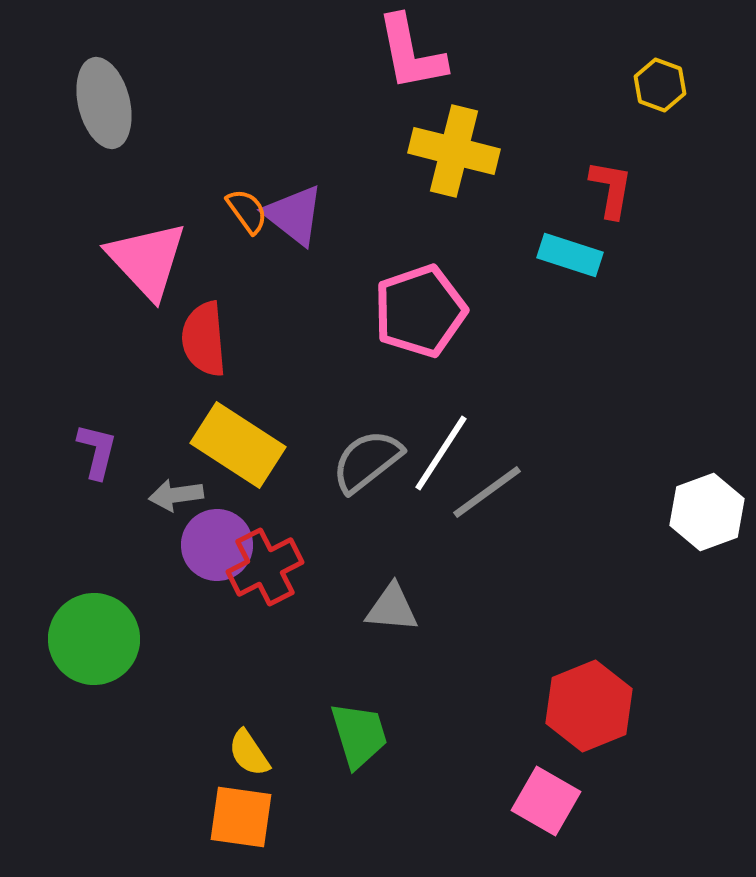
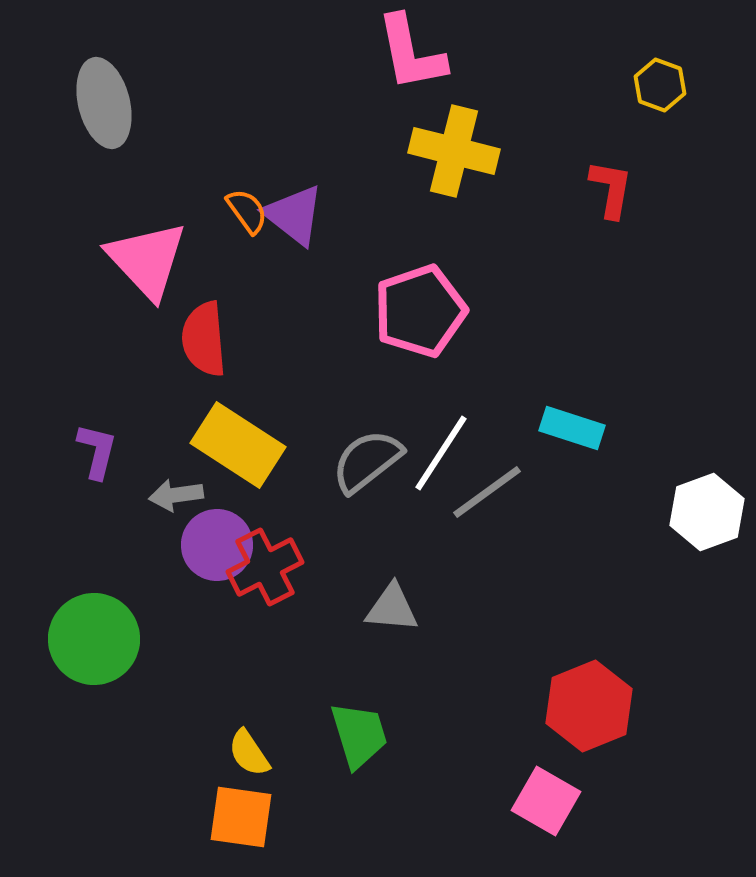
cyan rectangle: moved 2 px right, 173 px down
